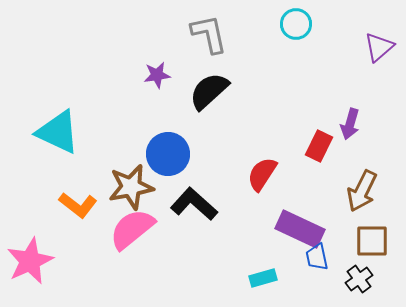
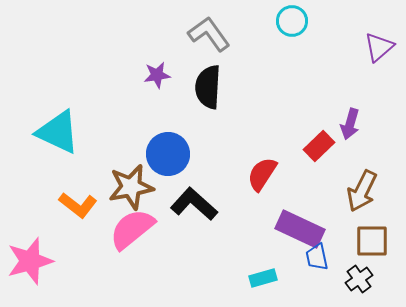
cyan circle: moved 4 px left, 3 px up
gray L-shape: rotated 24 degrees counterclockwise
black semicircle: moved 1 px left, 4 px up; rotated 45 degrees counterclockwise
red rectangle: rotated 20 degrees clockwise
pink star: rotated 9 degrees clockwise
